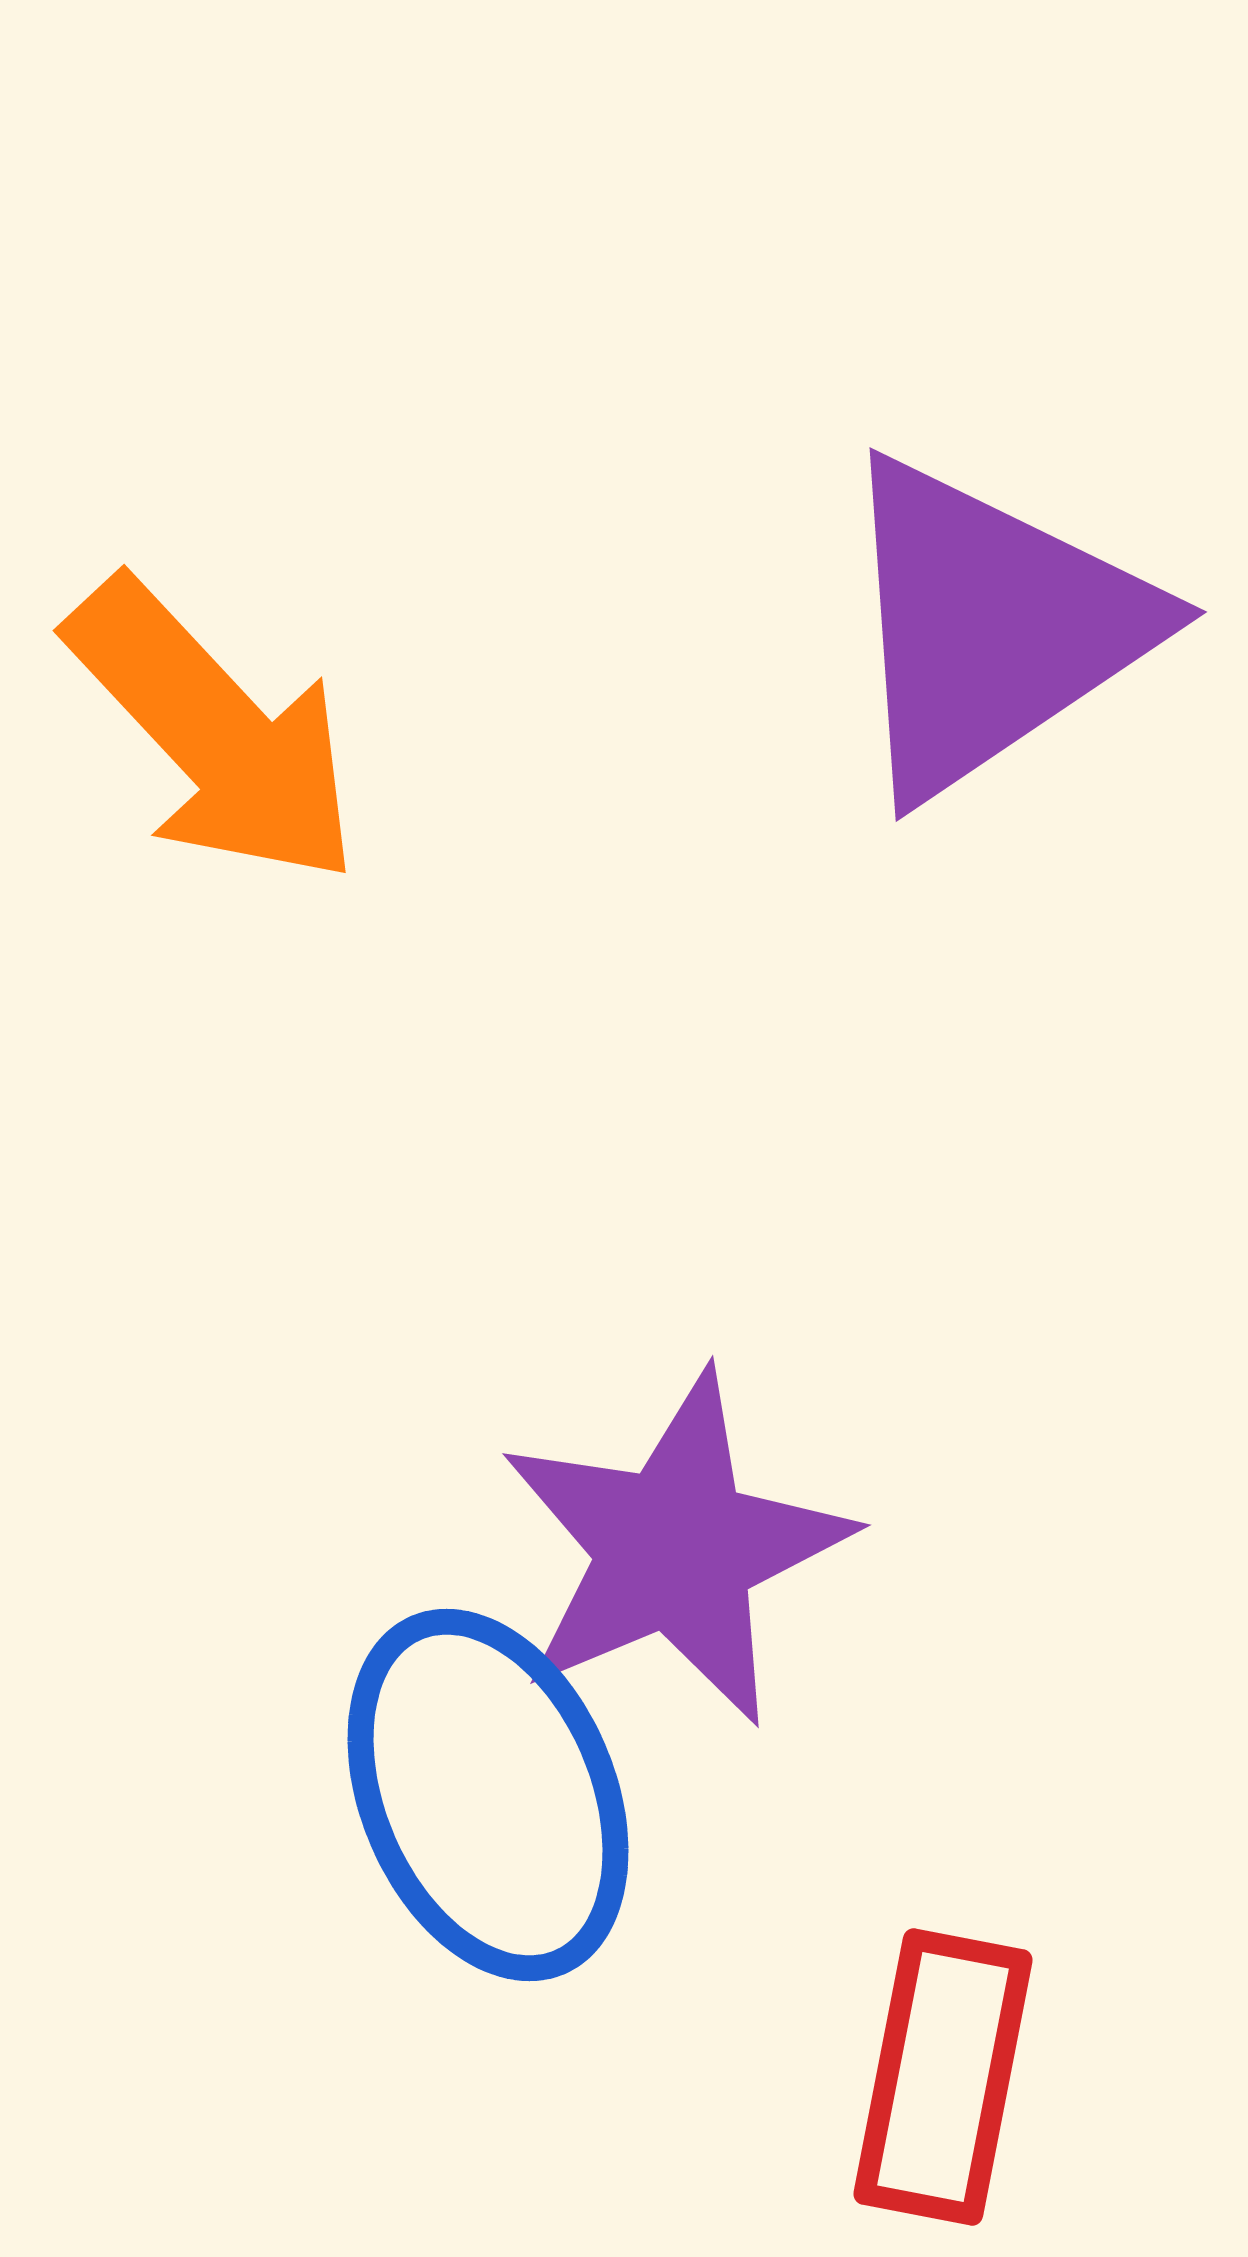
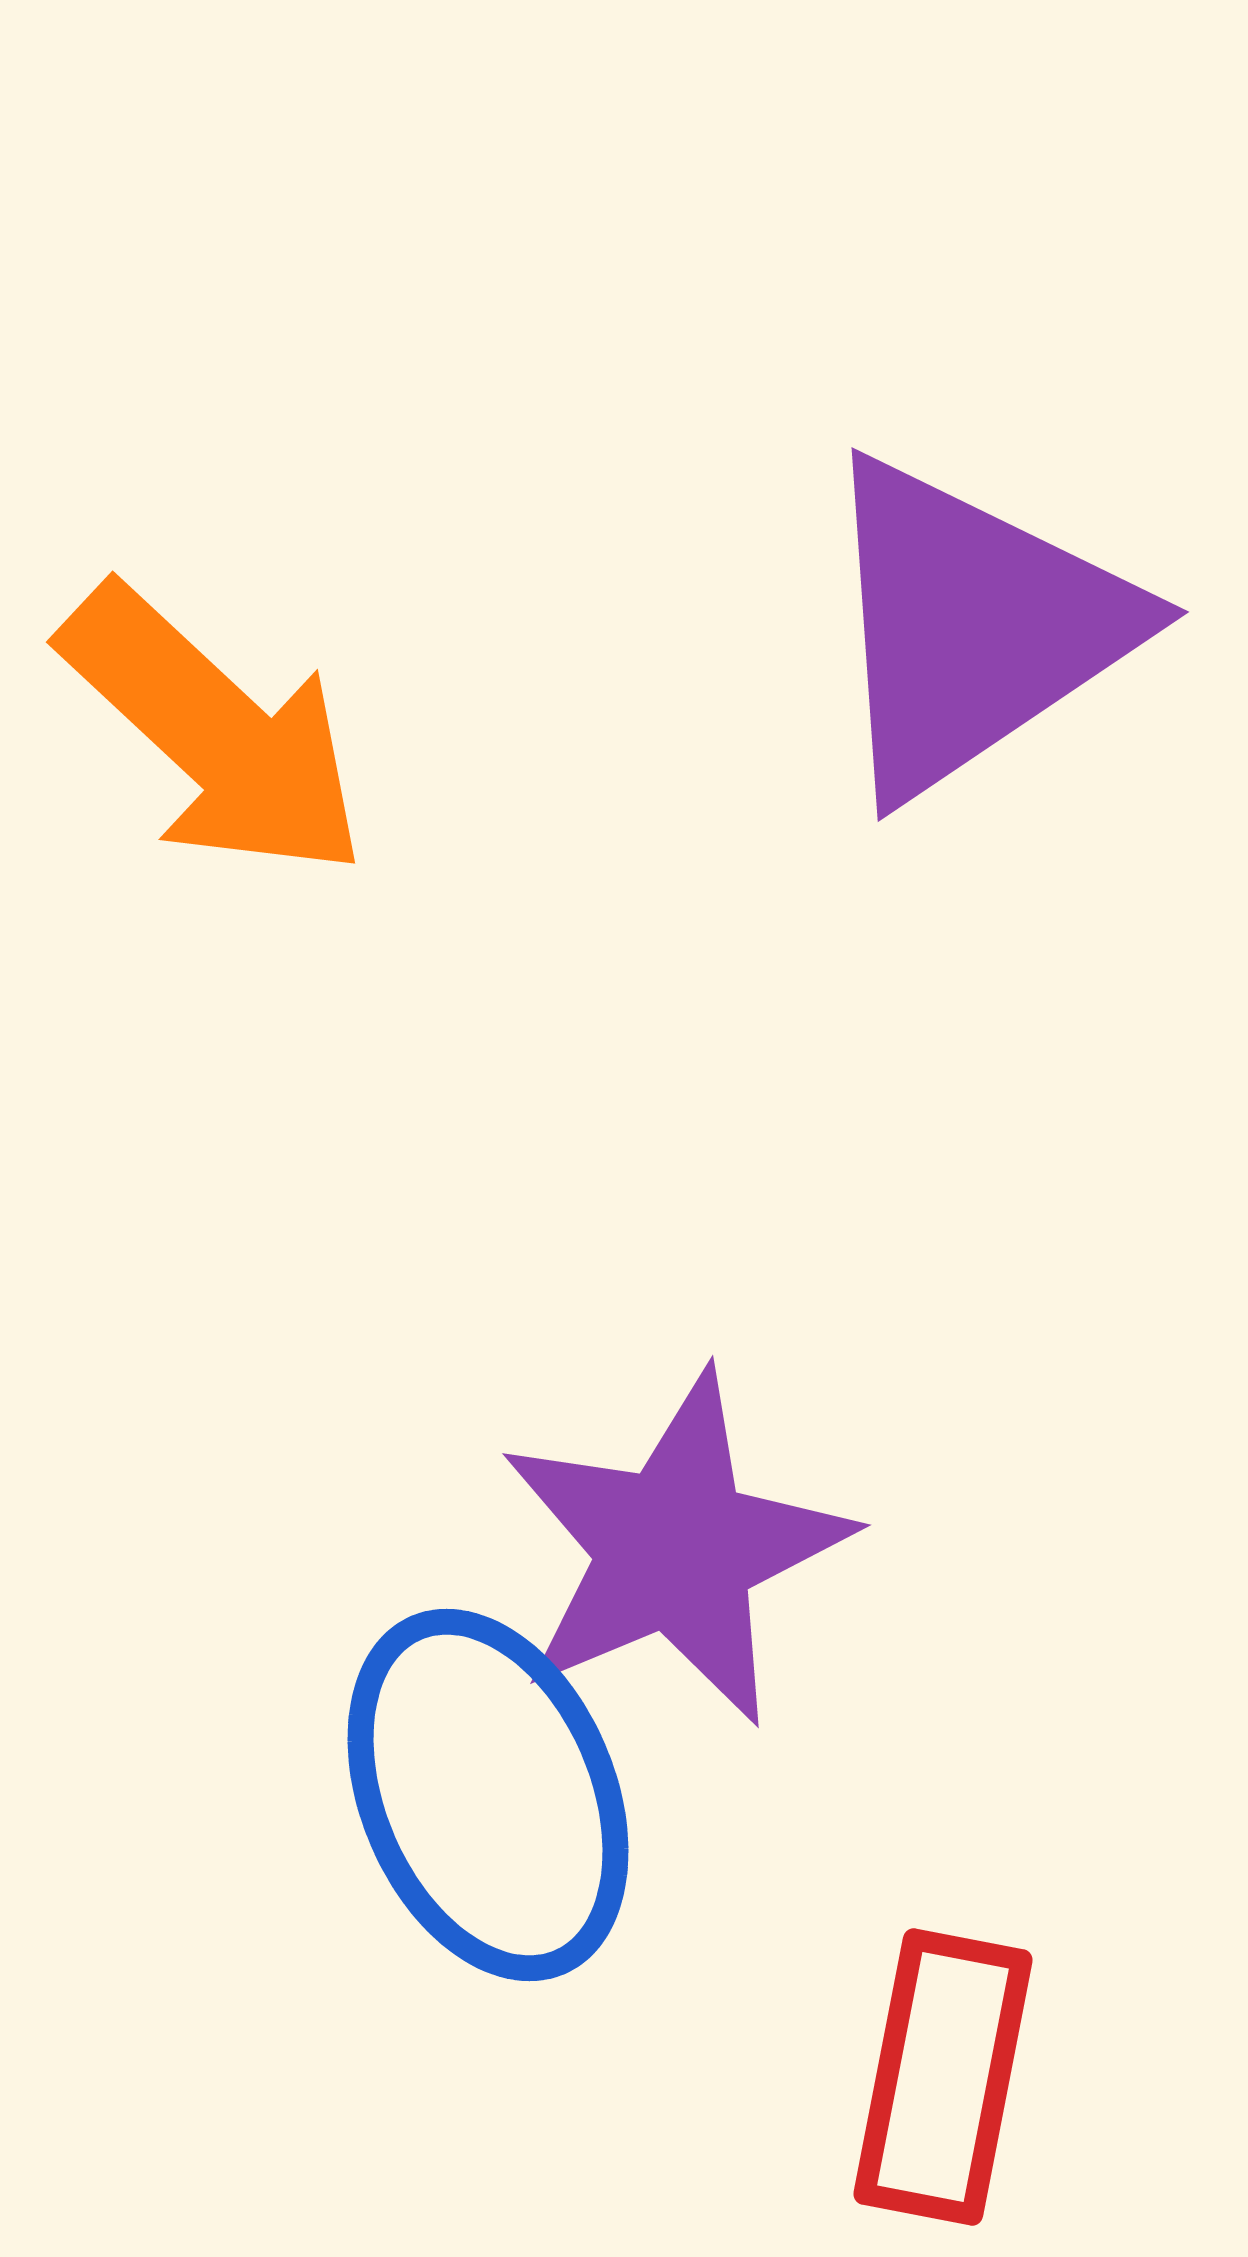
purple triangle: moved 18 px left
orange arrow: rotated 4 degrees counterclockwise
